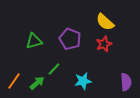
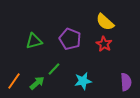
red star: rotated 21 degrees counterclockwise
